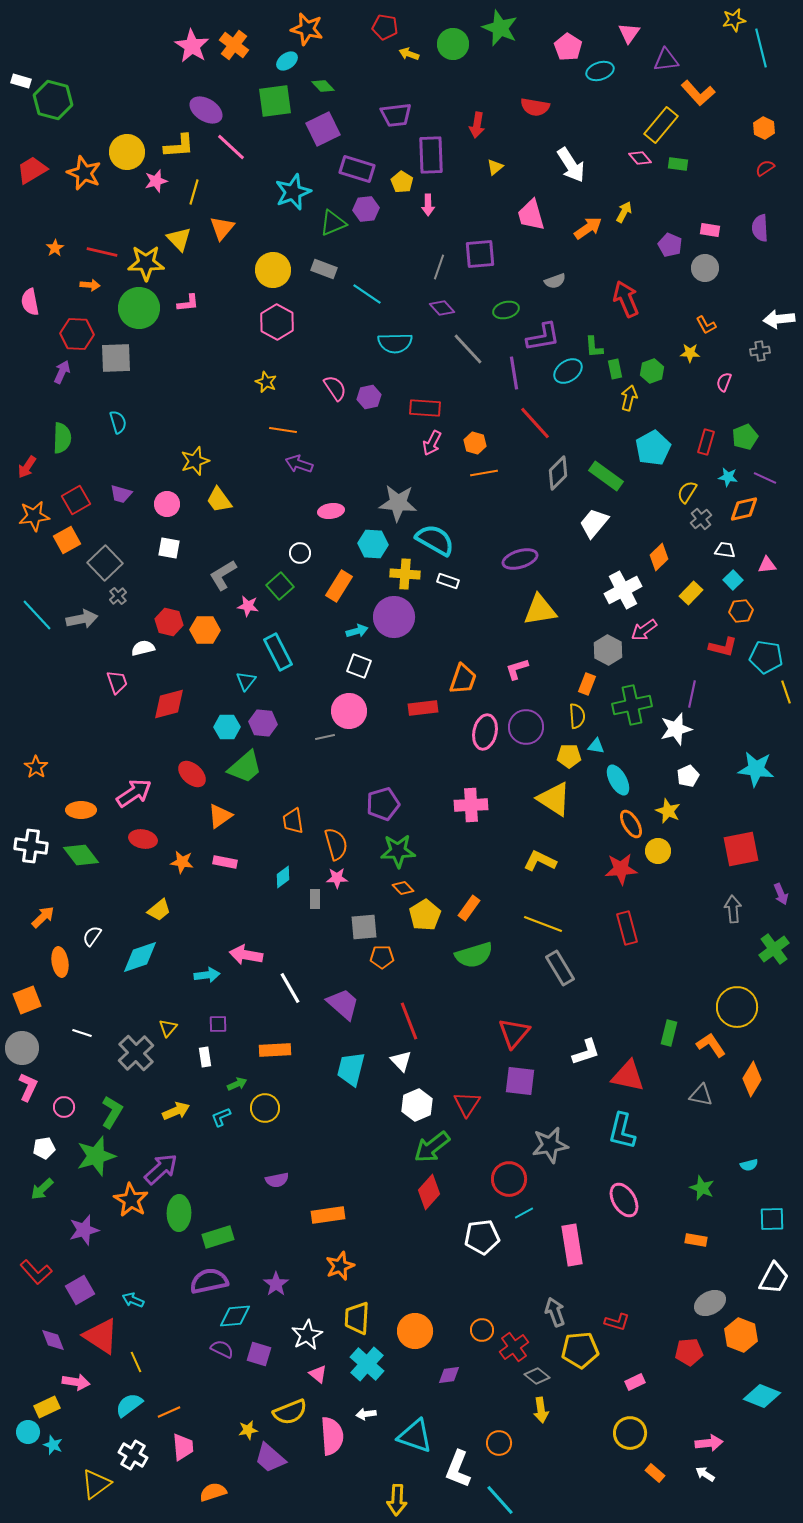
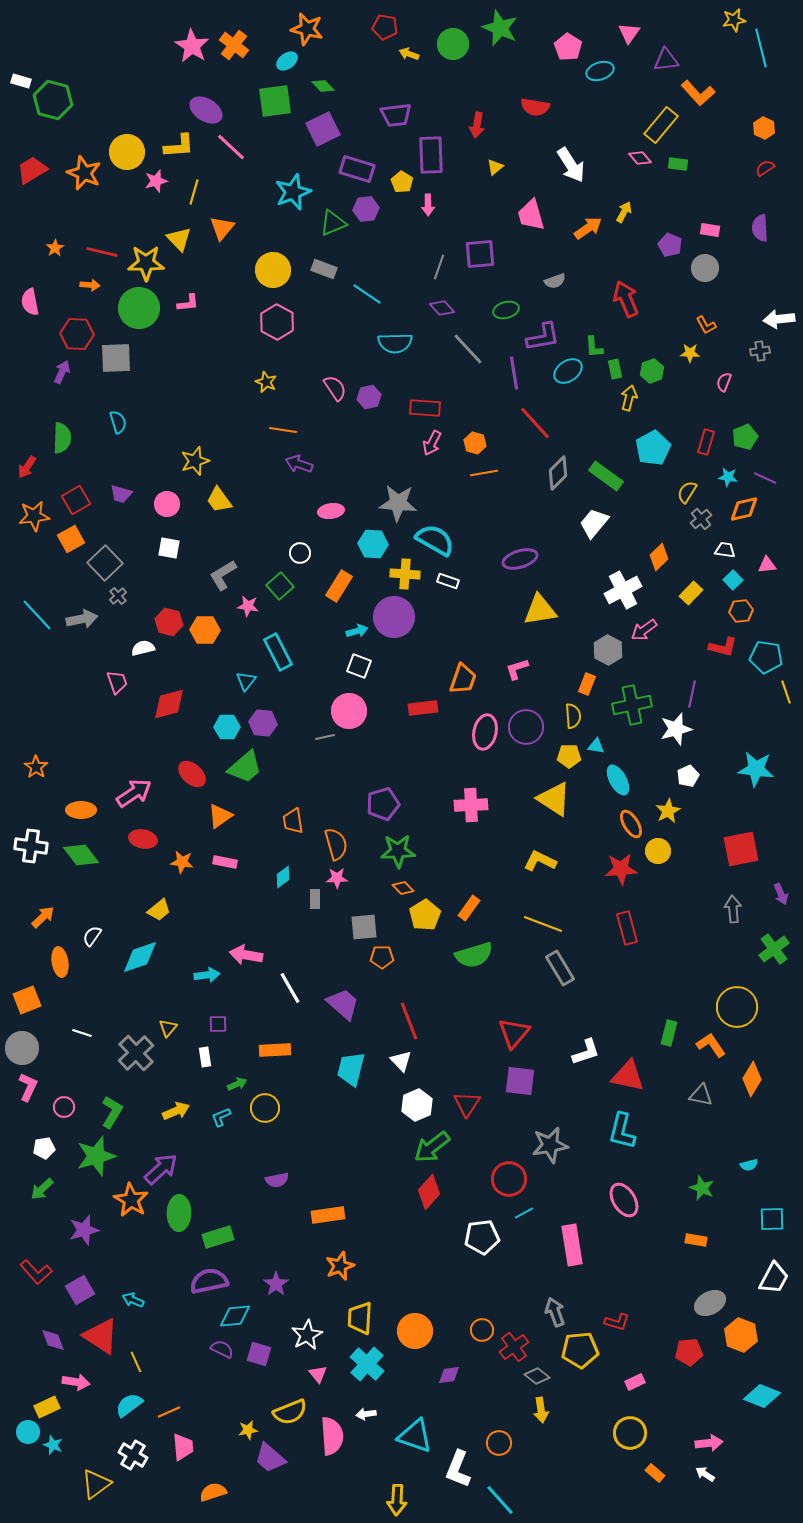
orange square at (67, 540): moved 4 px right, 1 px up
yellow semicircle at (577, 716): moved 4 px left
yellow star at (668, 811): rotated 20 degrees clockwise
yellow trapezoid at (357, 1318): moved 3 px right
pink triangle at (318, 1374): rotated 12 degrees clockwise
